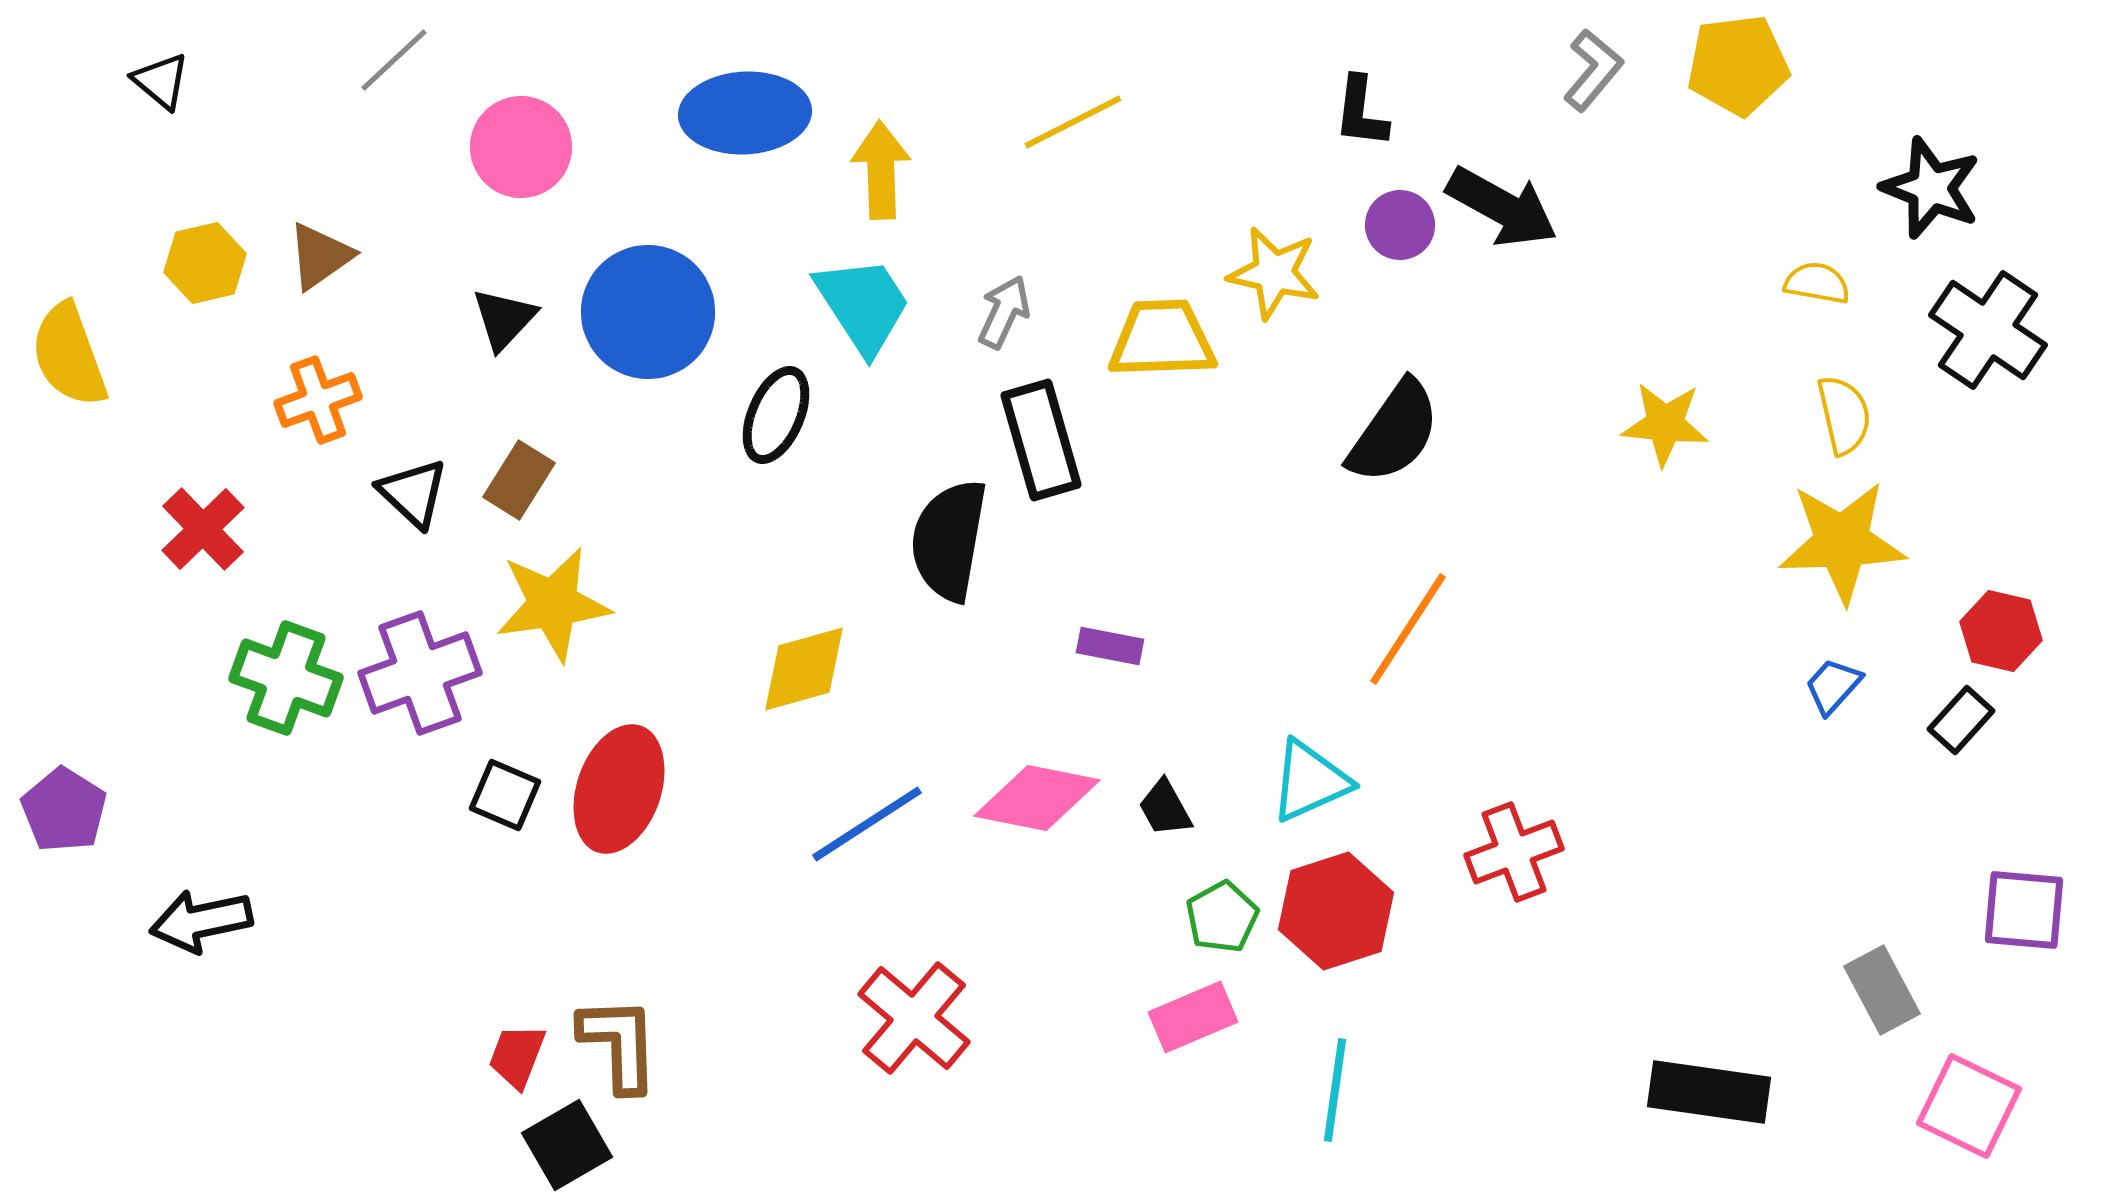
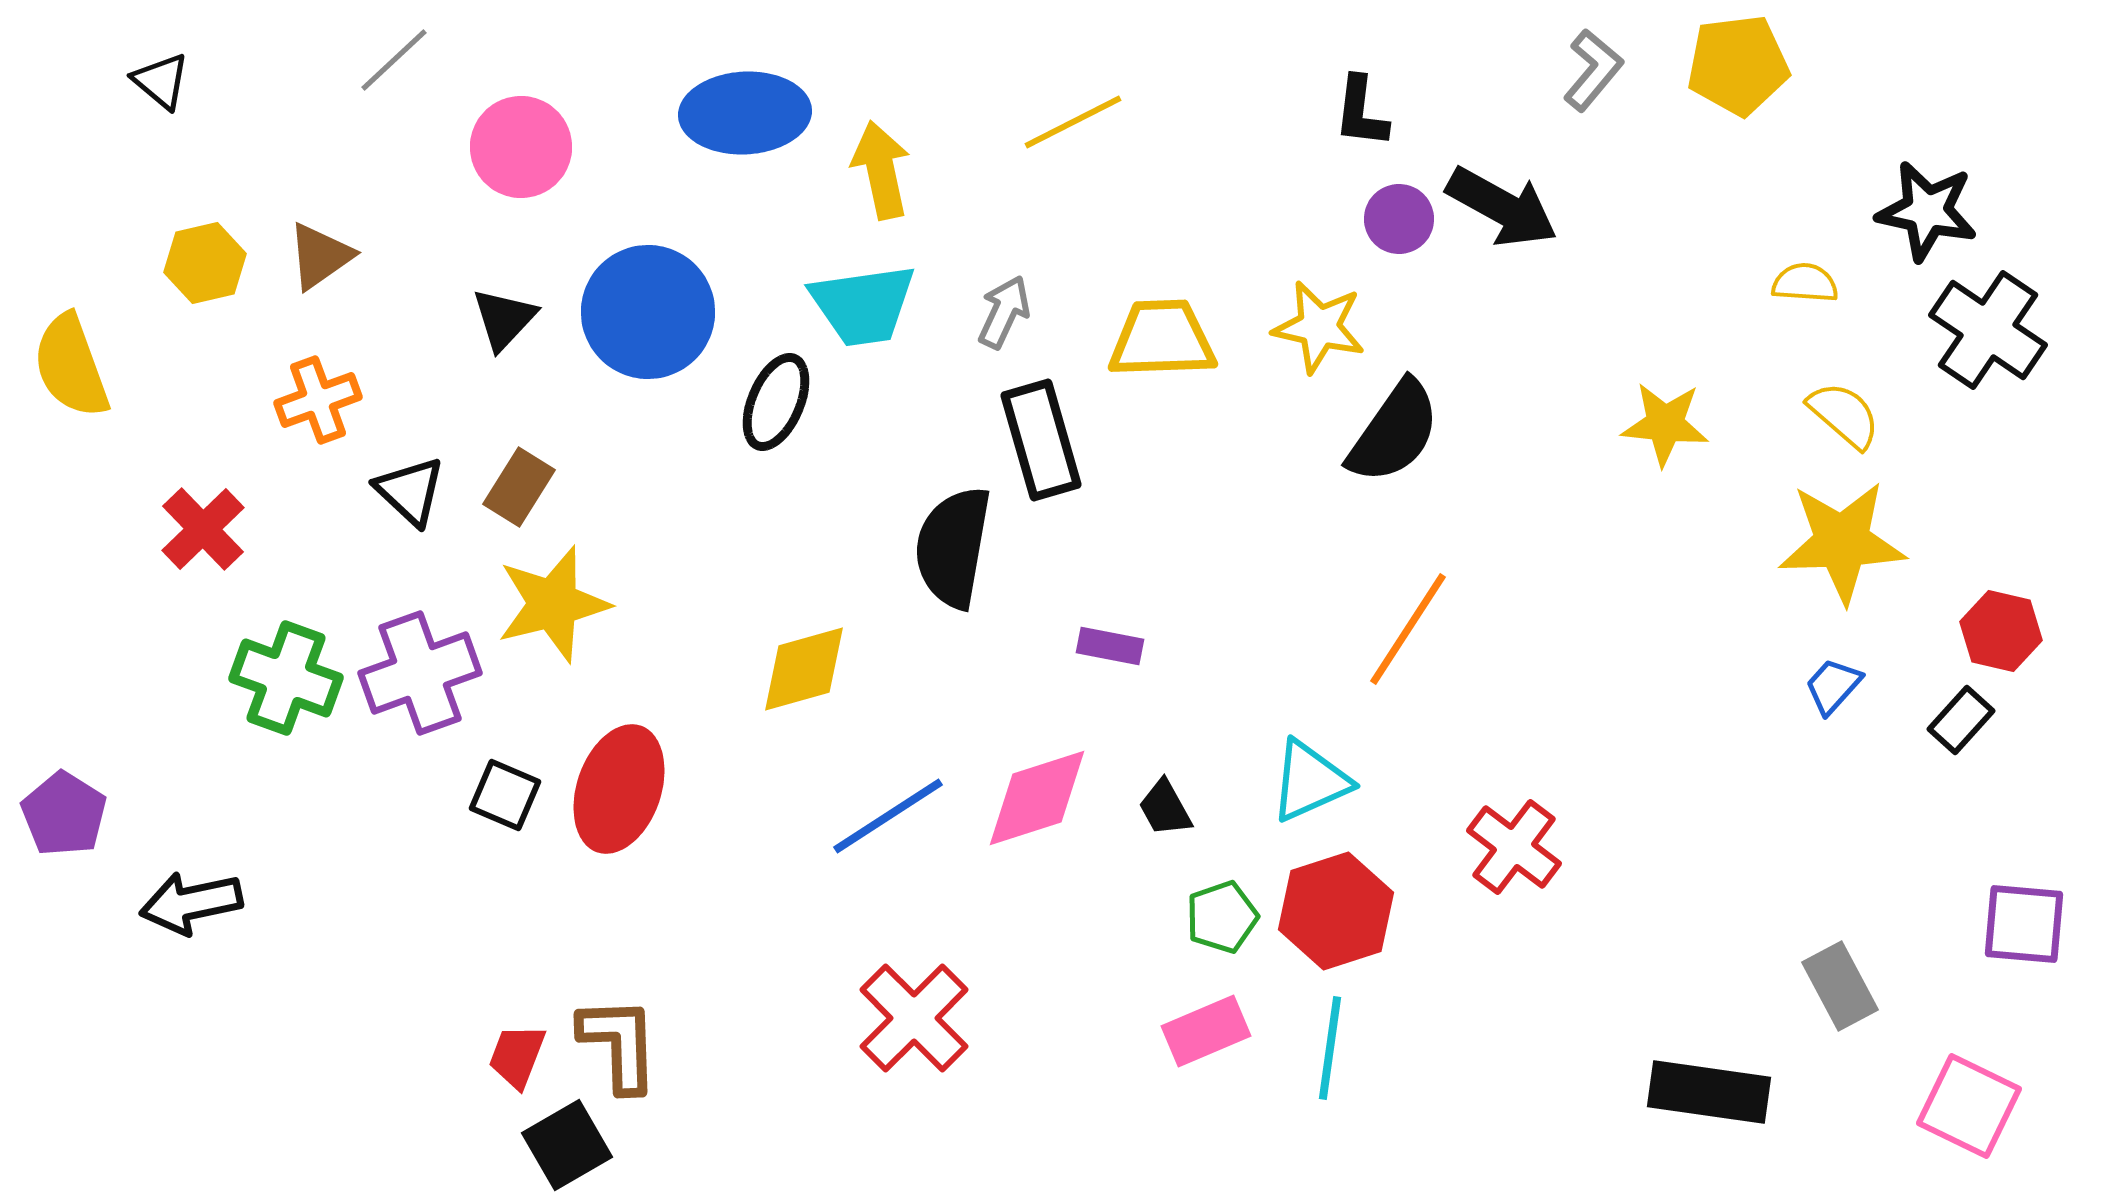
yellow arrow at (881, 170): rotated 10 degrees counterclockwise
black star at (1931, 188): moved 4 px left, 23 px down; rotated 10 degrees counterclockwise
purple circle at (1400, 225): moved 1 px left, 6 px up
yellow star at (1274, 273): moved 45 px right, 54 px down
yellow semicircle at (1817, 283): moved 12 px left; rotated 6 degrees counterclockwise
cyan trapezoid at (863, 305): rotated 115 degrees clockwise
yellow semicircle at (69, 355): moved 2 px right, 11 px down
black ellipse at (776, 415): moved 13 px up
yellow semicircle at (1844, 415): rotated 36 degrees counterclockwise
brown rectangle at (519, 480): moved 7 px down
black triangle at (413, 493): moved 3 px left, 2 px up
black semicircle at (949, 540): moved 4 px right, 7 px down
yellow star at (553, 604): rotated 6 degrees counterclockwise
pink diamond at (1037, 798): rotated 29 degrees counterclockwise
purple pentagon at (64, 810): moved 4 px down
blue line at (867, 824): moved 21 px right, 8 px up
red cross at (1514, 852): moved 5 px up; rotated 32 degrees counterclockwise
purple square at (2024, 910): moved 14 px down
green pentagon at (1222, 917): rotated 10 degrees clockwise
black arrow at (201, 921): moved 10 px left, 18 px up
gray rectangle at (1882, 990): moved 42 px left, 4 px up
pink rectangle at (1193, 1017): moved 13 px right, 14 px down
red cross at (914, 1018): rotated 5 degrees clockwise
cyan line at (1335, 1090): moved 5 px left, 42 px up
